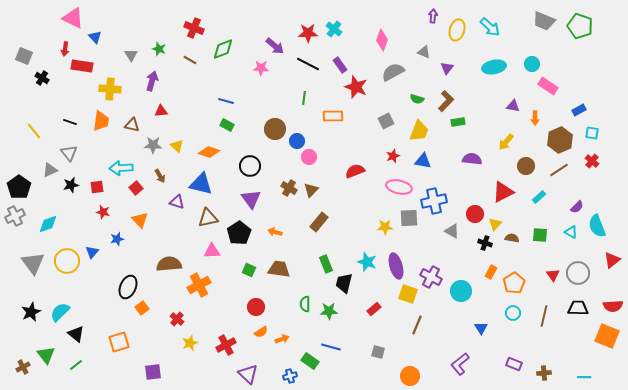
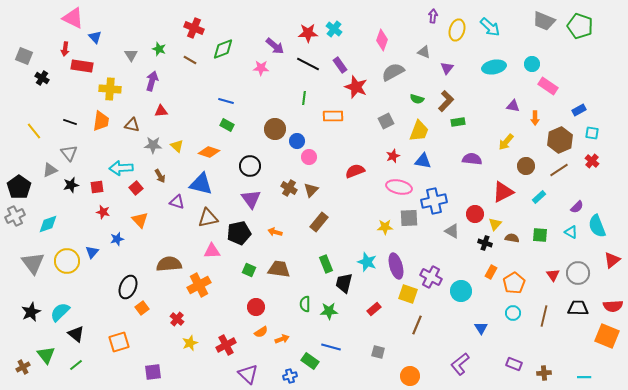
black pentagon at (239, 233): rotated 20 degrees clockwise
